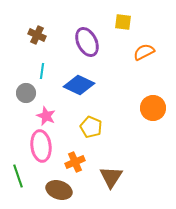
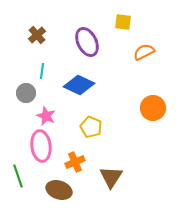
brown cross: rotated 24 degrees clockwise
